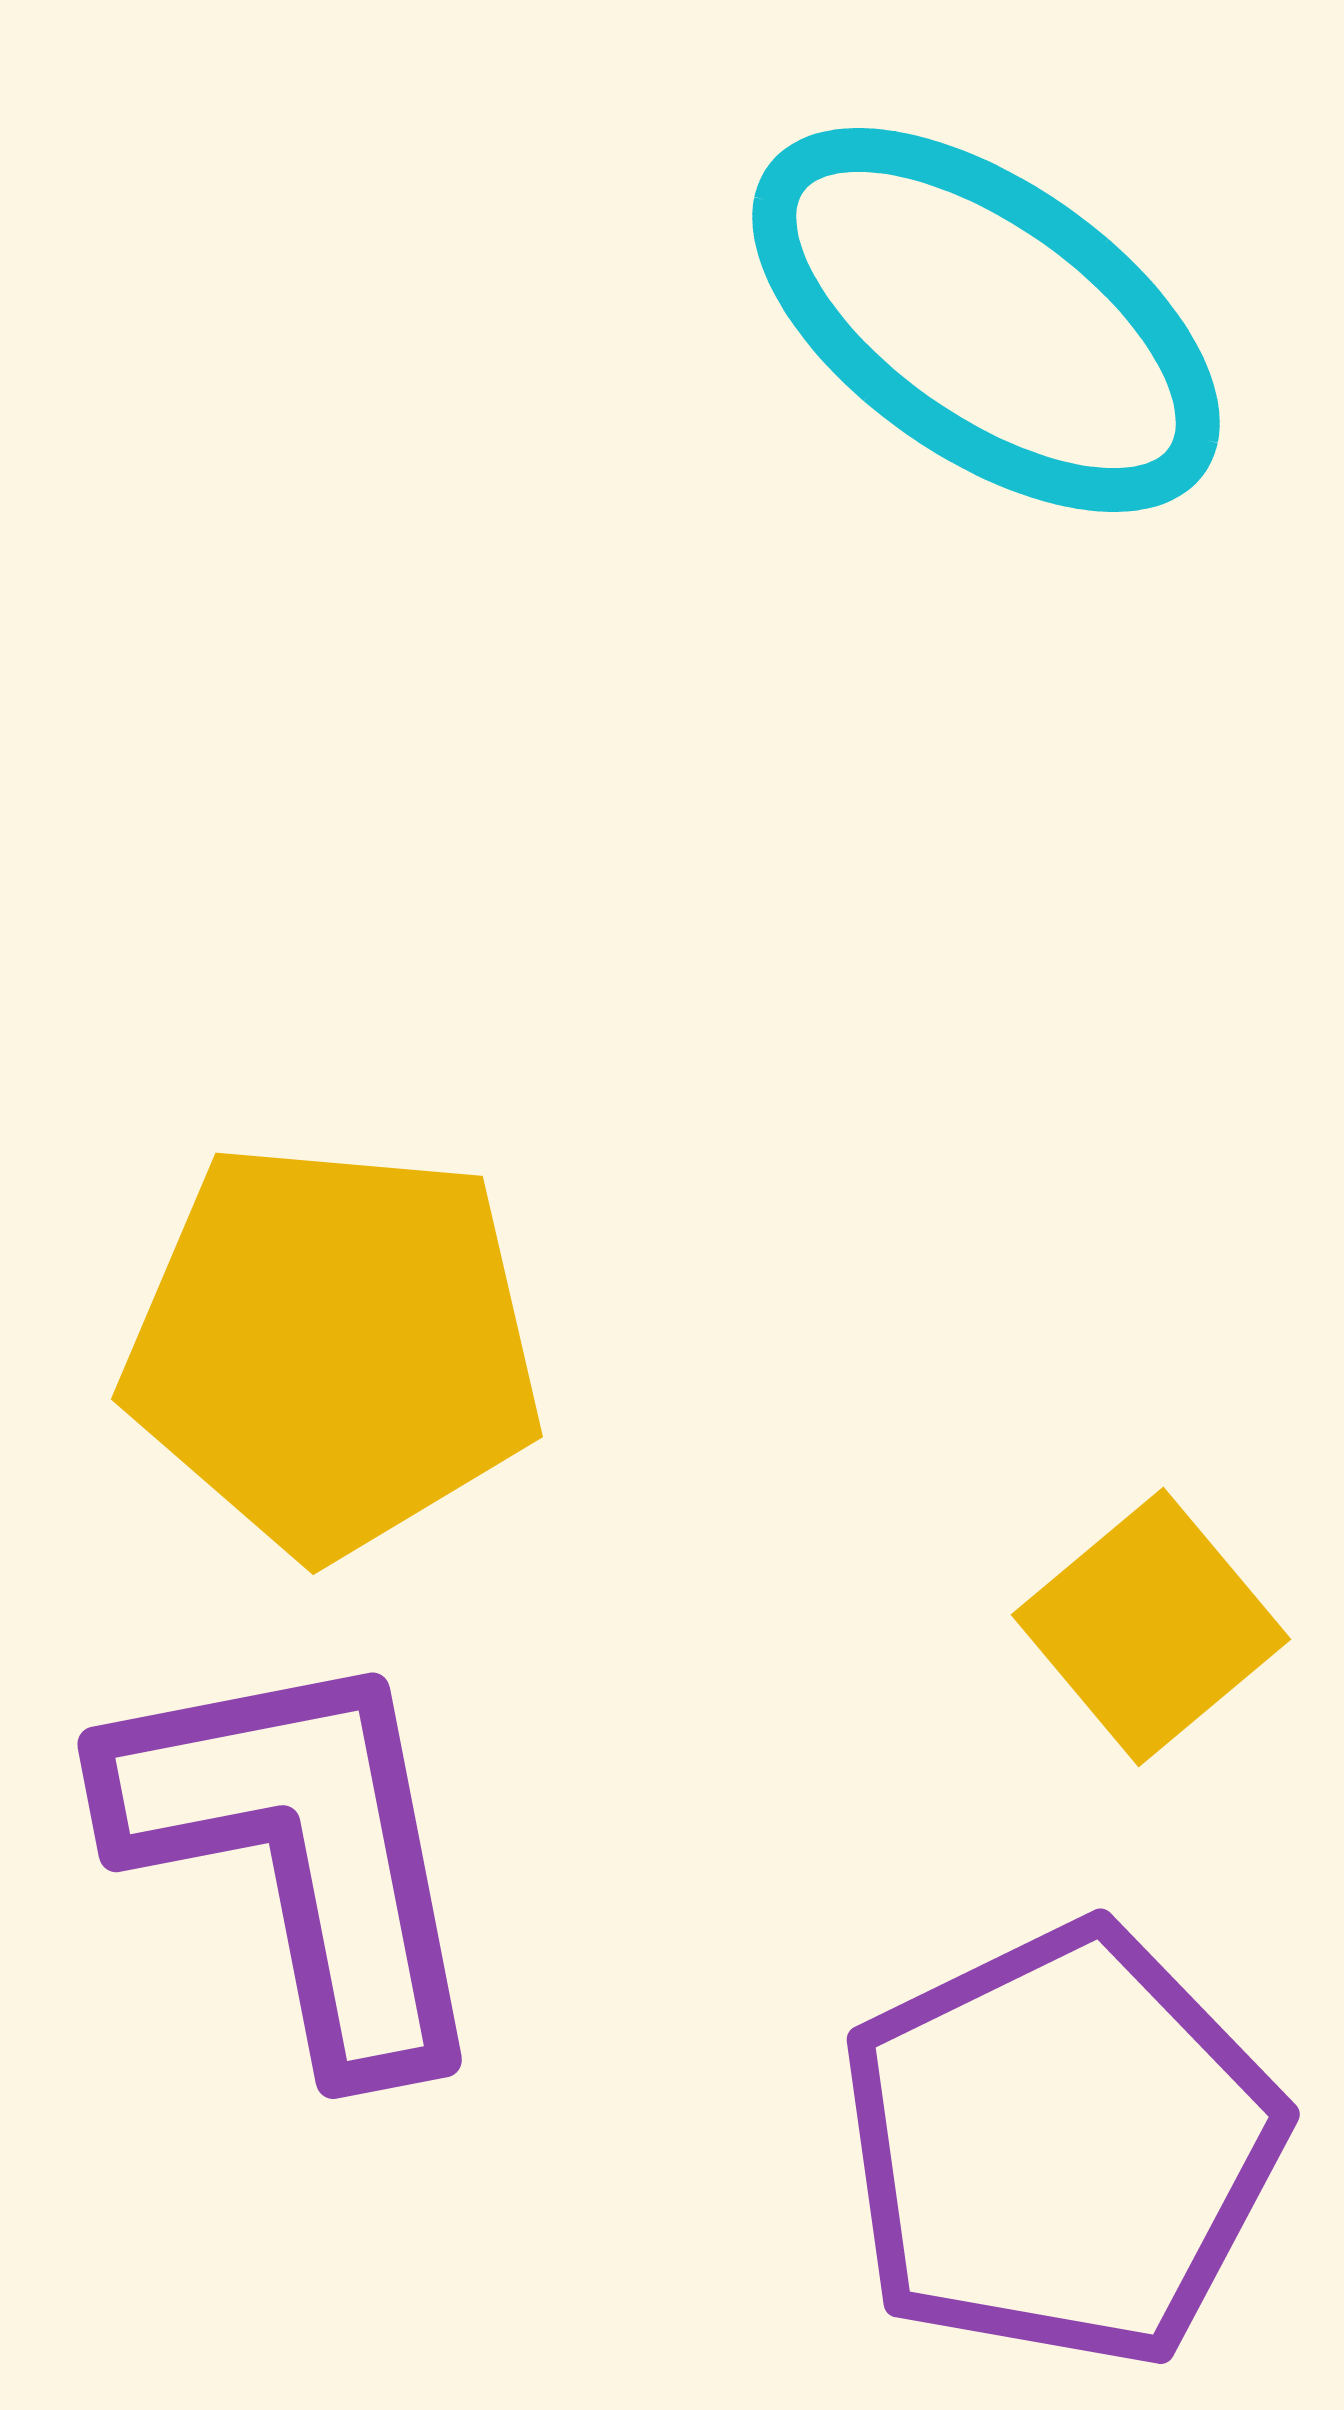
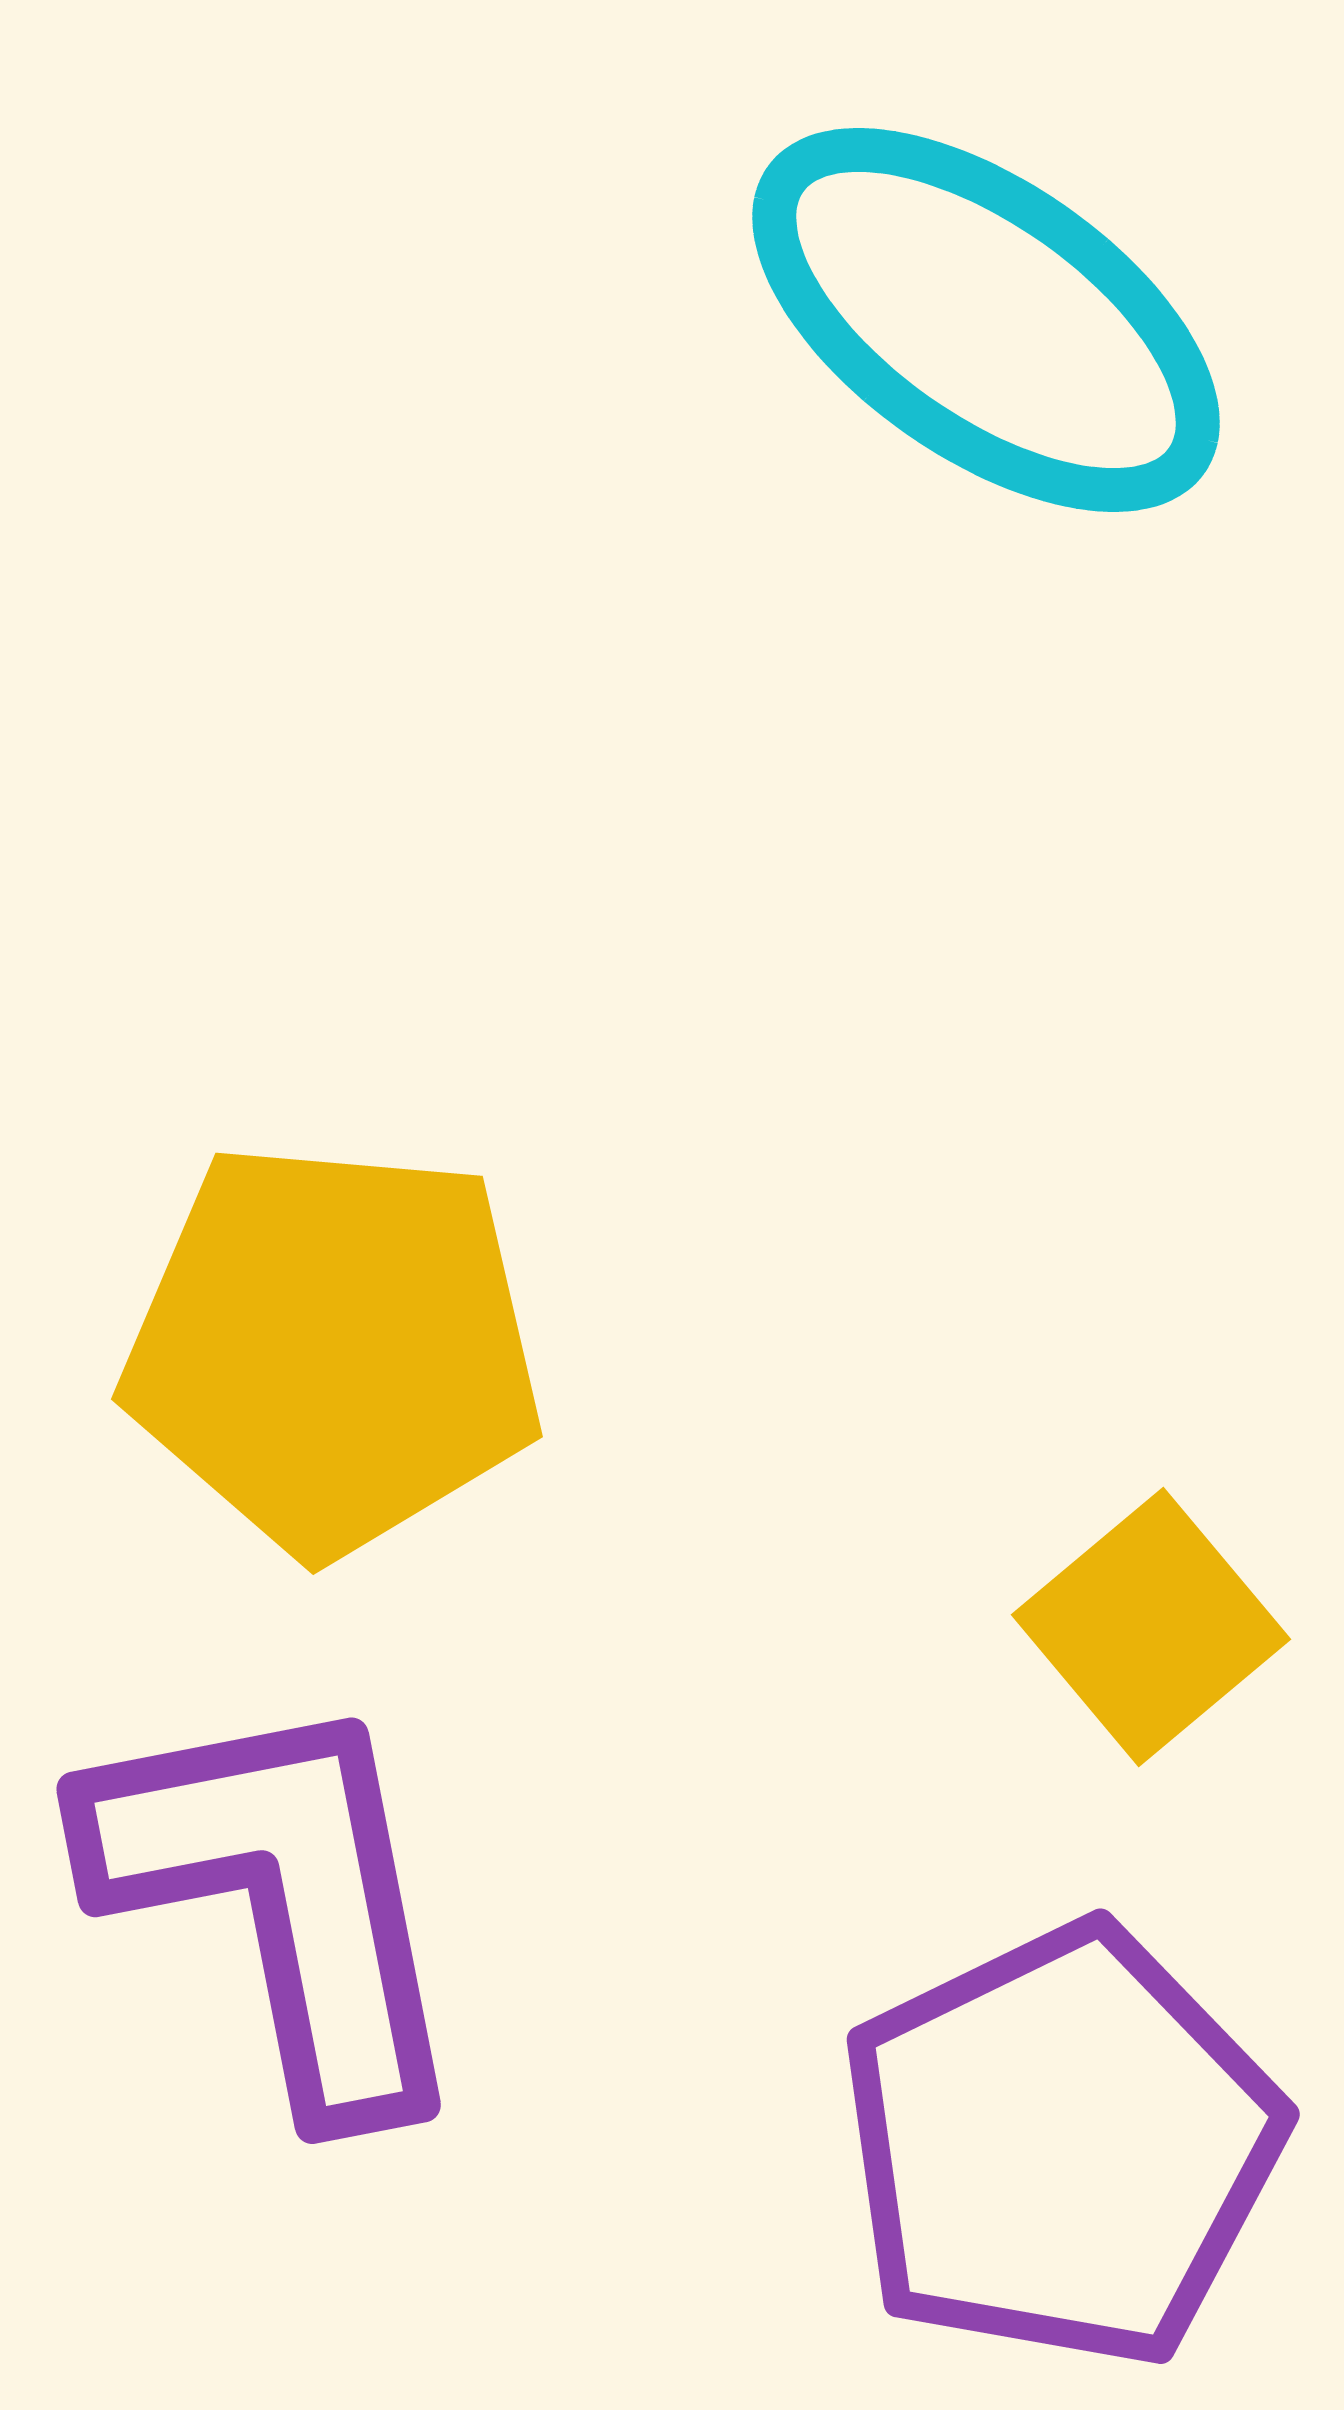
purple L-shape: moved 21 px left, 45 px down
